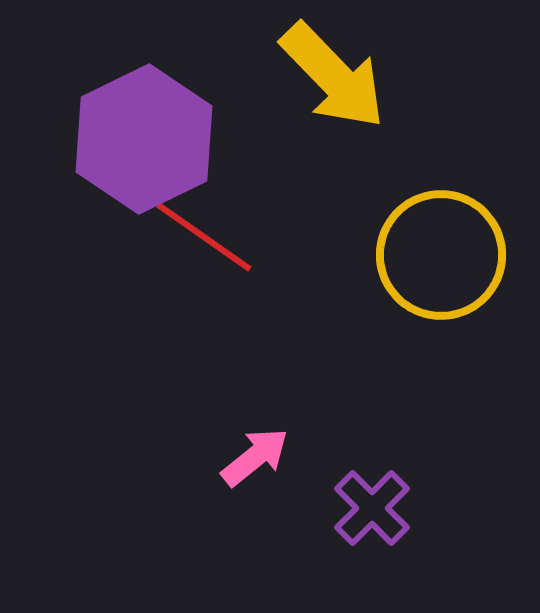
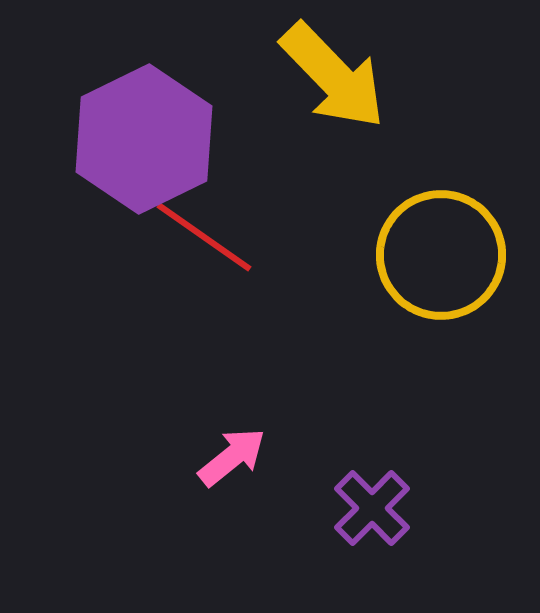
pink arrow: moved 23 px left
